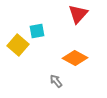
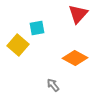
cyan square: moved 3 px up
gray arrow: moved 3 px left, 4 px down
